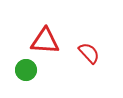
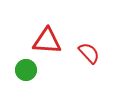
red triangle: moved 2 px right
